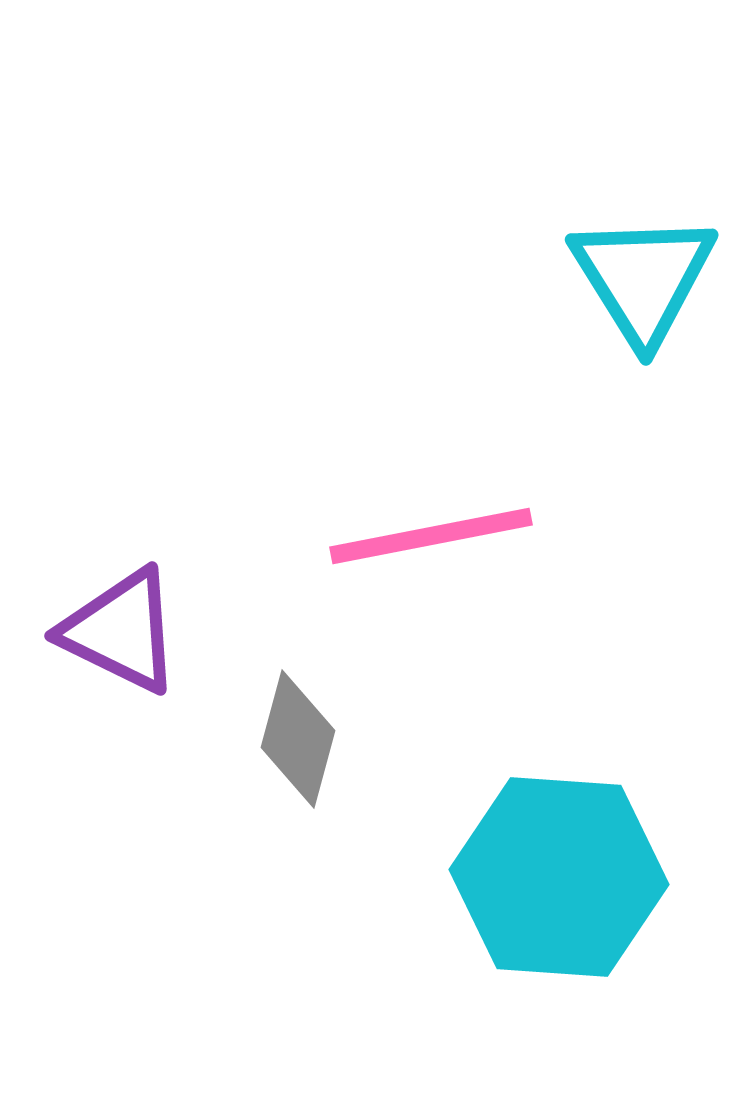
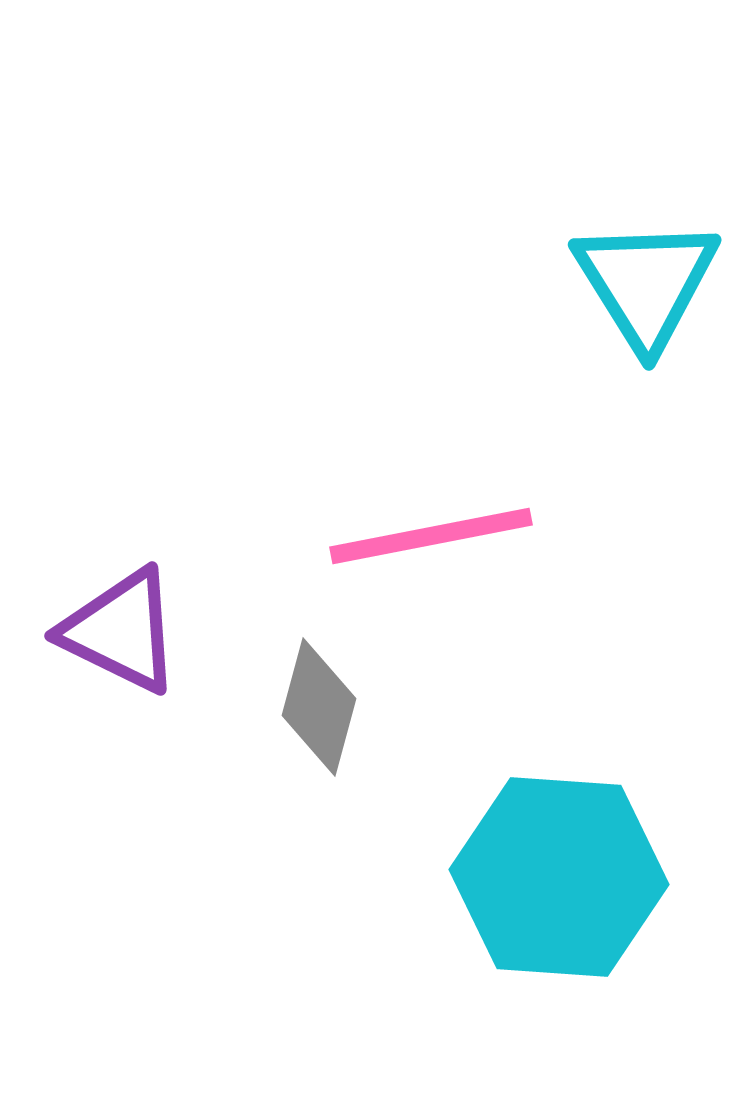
cyan triangle: moved 3 px right, 5 px down
gray diamond: moved 21 px right, 32 px up
